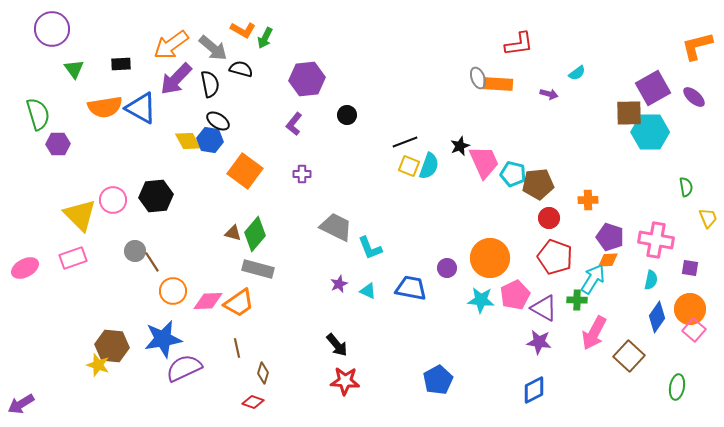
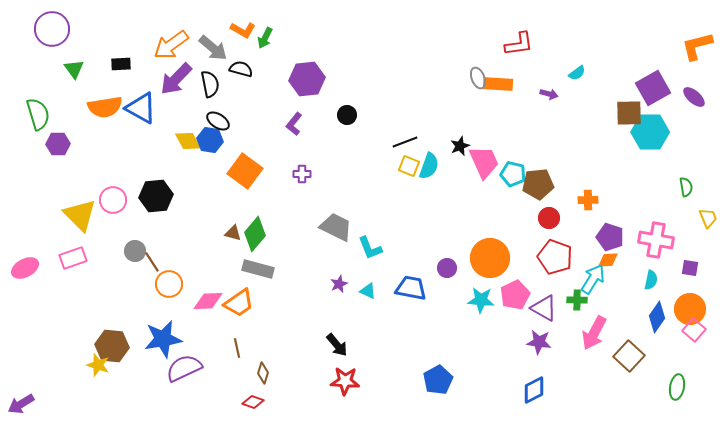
orange circle at (173, 291): moved 4 px left, 7 px up
